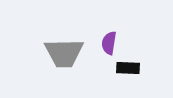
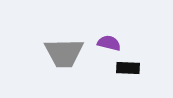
purple semicircle: rotated 95 degrees clockwise
